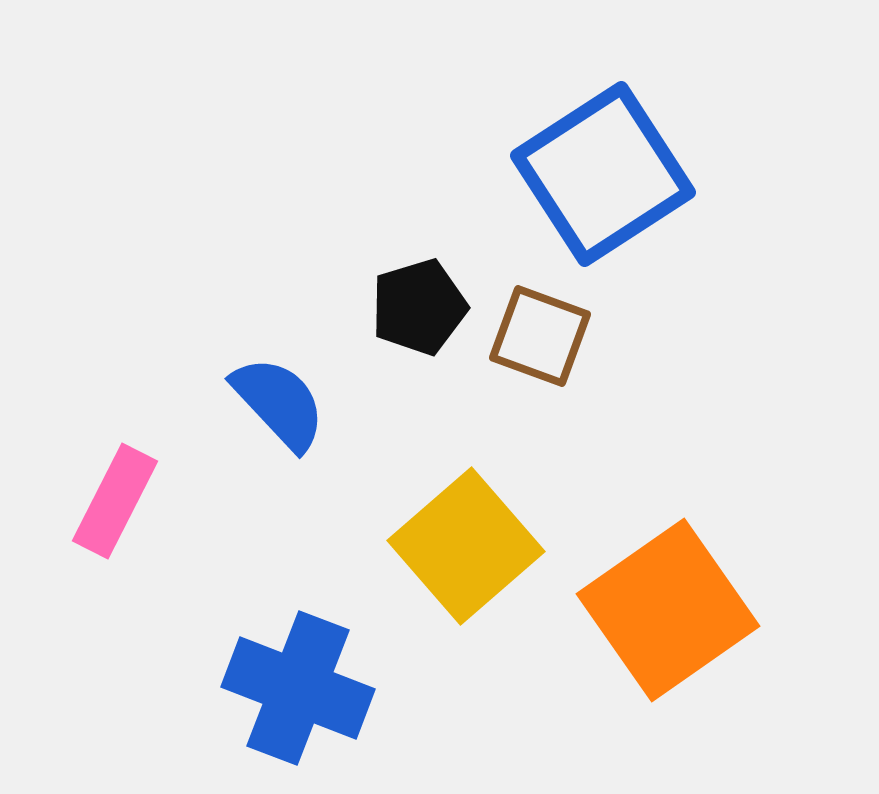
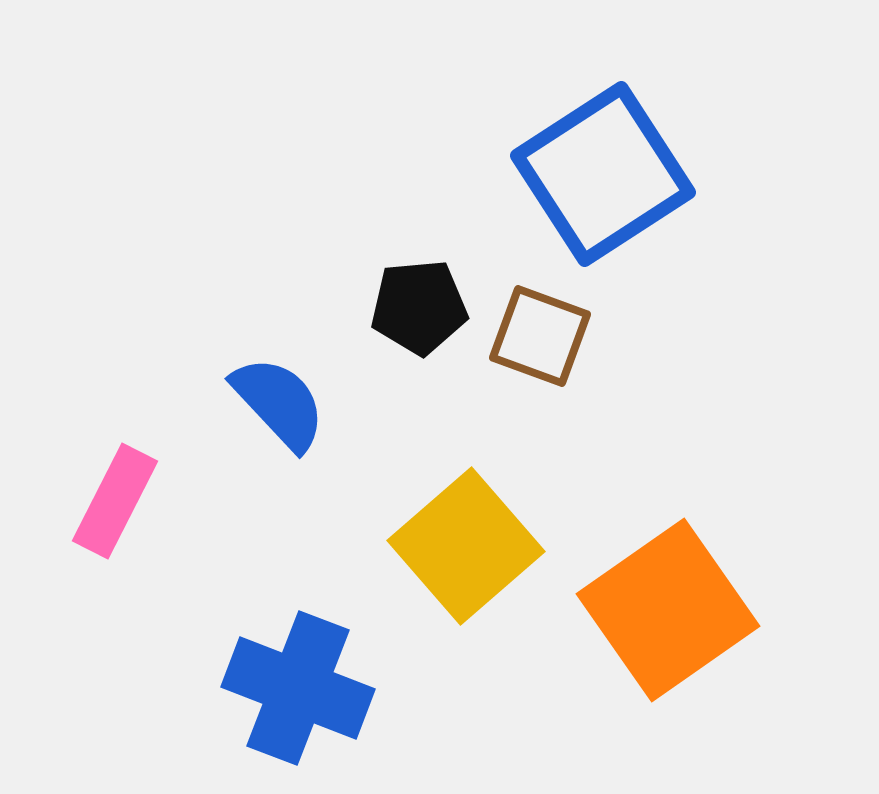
black pentagon: rotated 12 degrees clockwise
